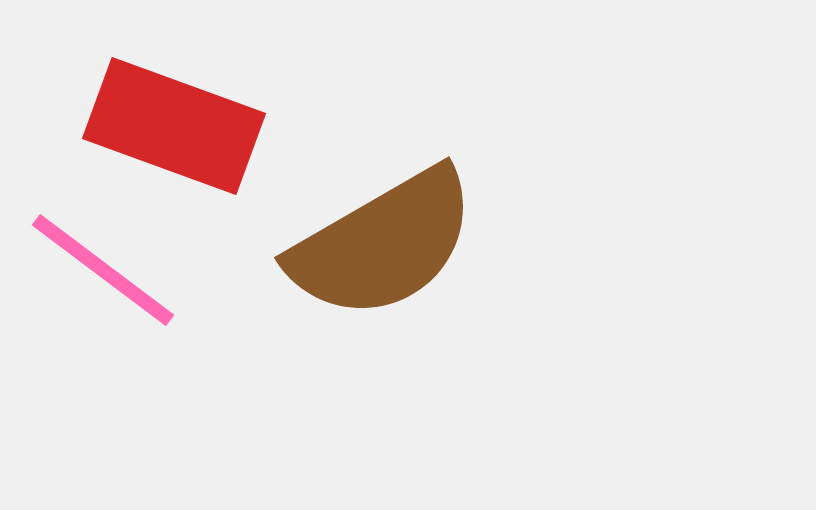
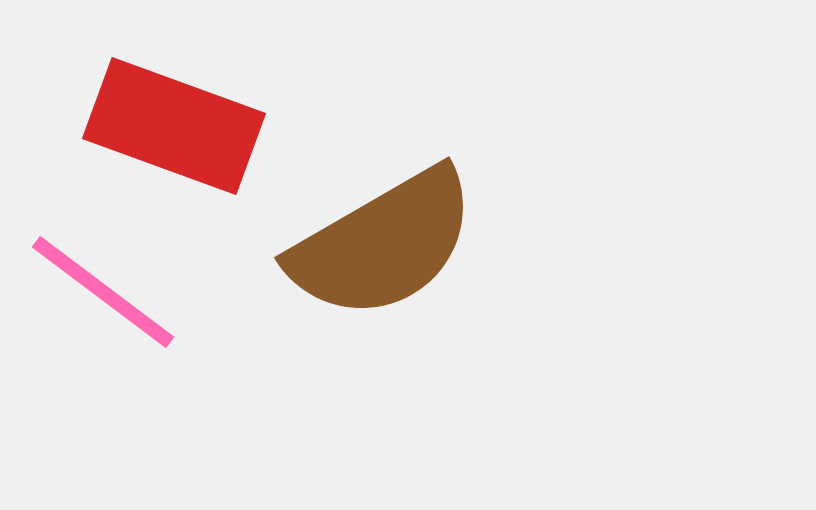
pink line: moved 22 px down
